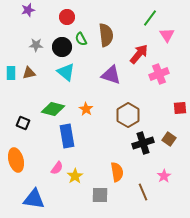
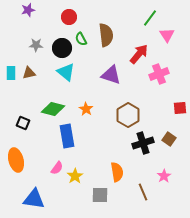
red circle: moved 2 px right
black circle: moved 1 px down
